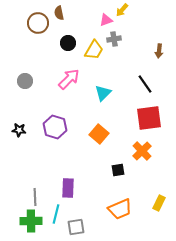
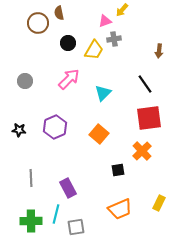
pink triangle: moved 1 px left, 1 px down
purple hexagon: rotated 20 degrees clockwise
purple rectangle: rotated 30 degrees counterclockwise
gray line: moved 4 px left, 19 px up
